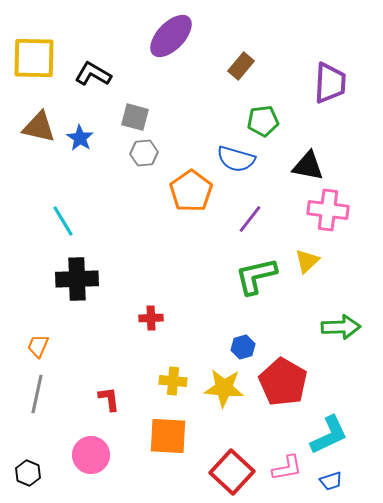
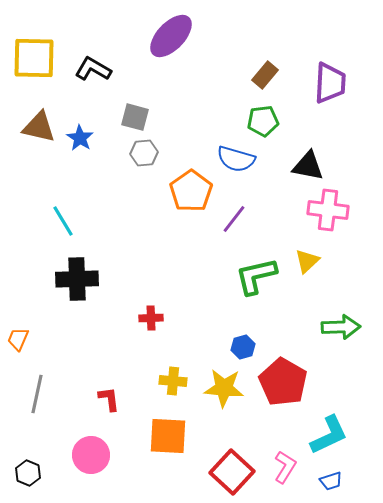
brown rectangle: moved 24 px right, 9 px down
black L-shape: moved 5 px up
purple line: moved 16 px left
orange trapezoid: moved 20 px left, 7 px up
pink L-shape: moved 2 px left, 1 px up; rotated 48 degrees counterclockwise
